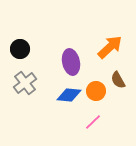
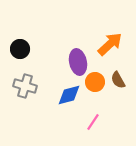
orange arrow: moved 3 px up
purple ellipse: moved 7 px right
gray cross: moved 3 px down; rotated 35 degrees counterclockwise
orange circle: moved 1 px left, 9 px up
blue diamond: rotated 20 degrees counterclockwise
pink line: rotated 12 degrees counterclockwise
